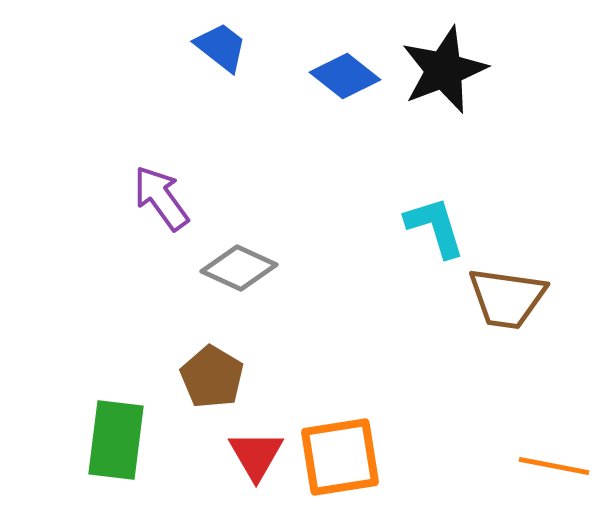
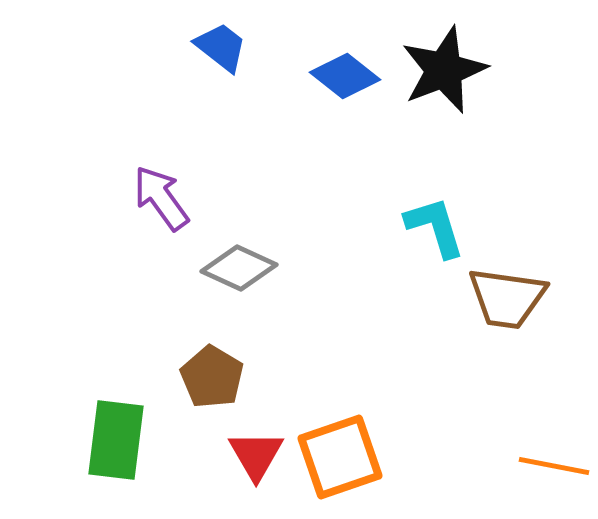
orange square: rotated 10 degrees counterclockwise
